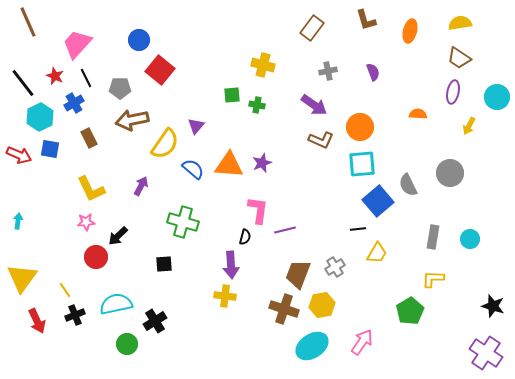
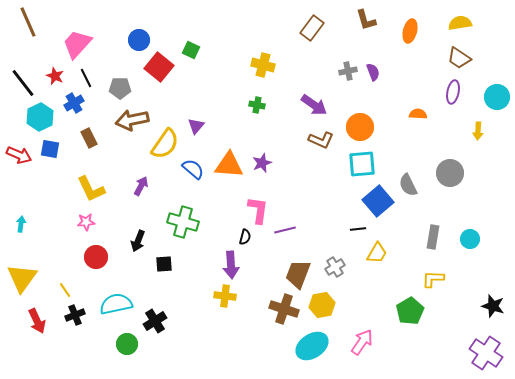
red square at (160, 70): moved 1 px left, 3 px up
gray cross at (328, 71): moved 20 px right
green square at (232, 95): moved 41 px left, 45 px up; rotated 30 degrees clockwise
yellow arrow at (469, 126): moved 9 px right, 5 px down; rotated 24 degrees counterclockwise
cyan arrow at (18, 221): moved 3 px right, 3 px down
black arrow at (118, 236): moved 20 px right, 5 px down; rotated 25 degrees counterclockwise
